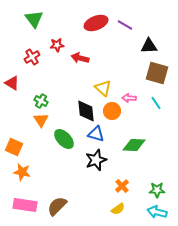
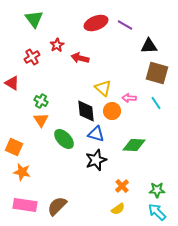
red star: rotated 24 degrees counterclockwise
cyan arrow: rotated 30 degrees clockwise
